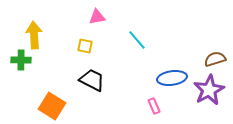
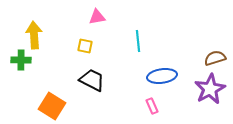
cyan line: moved 1 px right, 1 px down; rotated 35 degrees clockwise
brown semicircle: moved 1 px up
blue ellipse: moved 10 px left, 2 px up
purple star: moved 1 px right, 1 px up
pink rectangle: moved 2 px left
